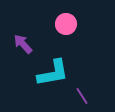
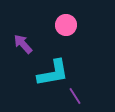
pink circle: moved 1 px down
purple line: moved 7 px left
